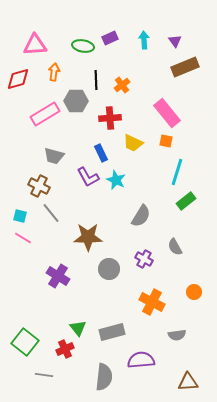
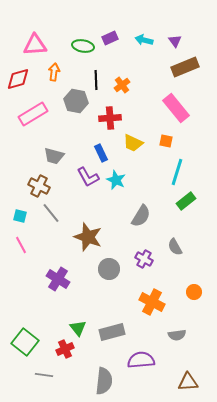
cyan arrow at (144, 40): rotated 72 degrees counterclockwise
gray hexagon at (76, 101): rotated 10 degrees clockwise
pink rectangle at (167, 113): moved 9 px right, 5 px up
pink rectangle at (45, 114): moved 12 px left
brown star at (88, 237): rotated 20 degrees clockwise
pink line at (23, 238): moved 2 px left, 7 px down; rotated 30 degrees clockwise
purple cross at (58, 276): moved 3 px down
gray semicircle at (104, 377): moved 4 px down
